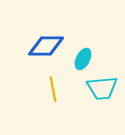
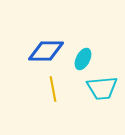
blue diamond: moved 5 px down
